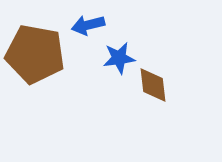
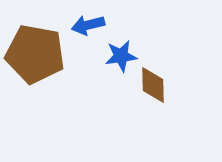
blue star: moved 2 px right, 2 px up
brown diamond: rotated 6 degrees clockwise
